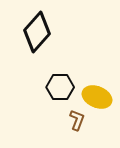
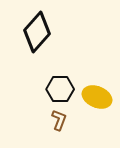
black hexagon: moved 2 px down
brown L-shape: moved 18 px left
